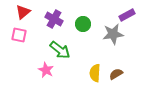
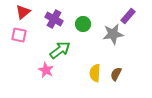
purple rectangle: moved 1 px right, 1 px down; rotated 21 degrees counterclockwise
green arrow: rotated 75 degrees counterclockwise
brown semicircle: rotated 32 degrees counterclockwise
